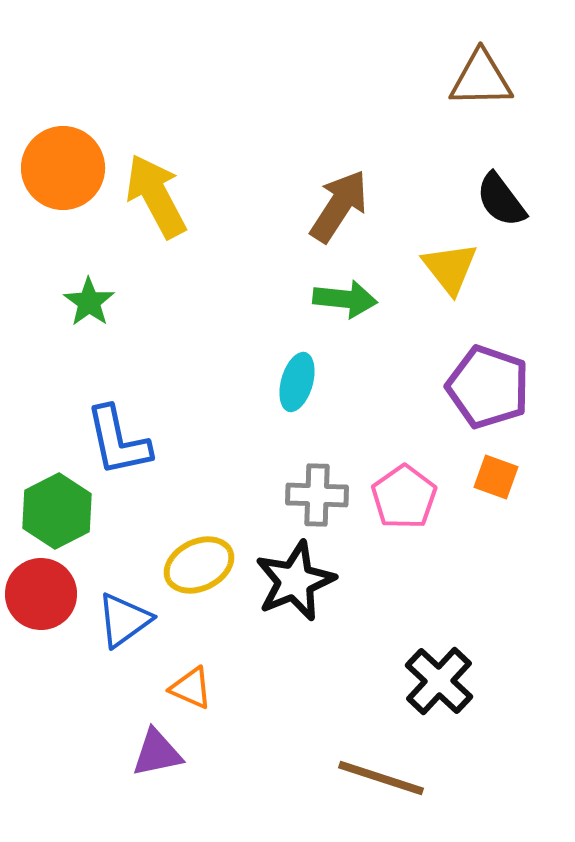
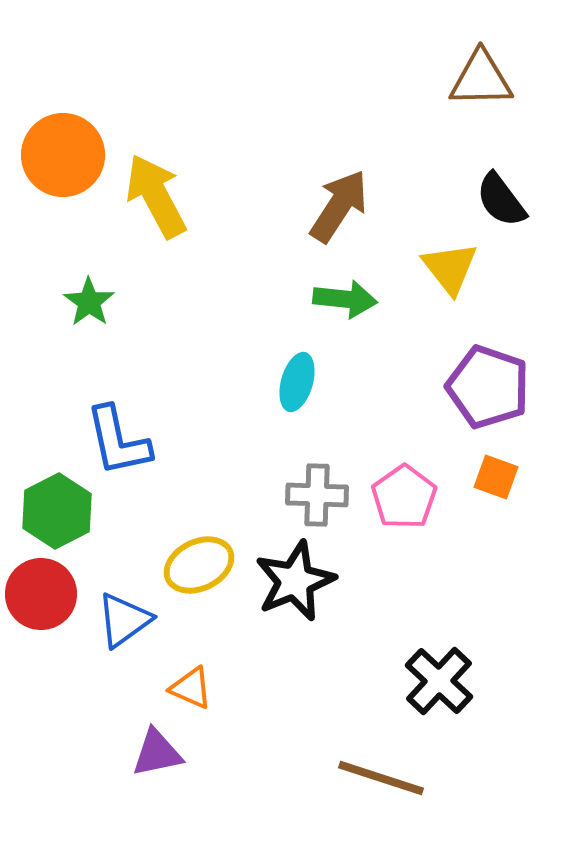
orange circle: moved 13 px up
